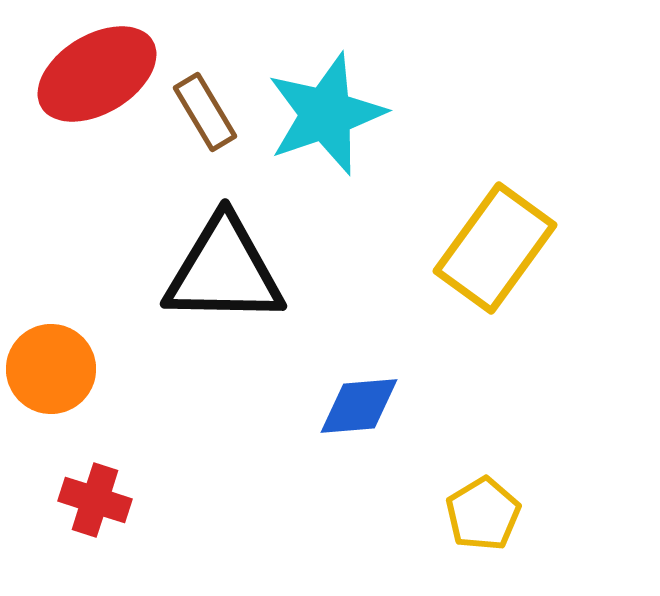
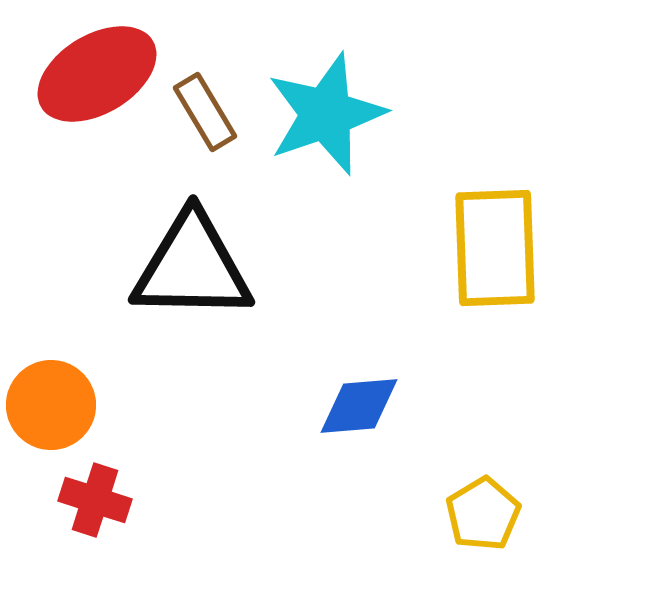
yellow rectangle: rotated 38 degrees counterclockwise
black triangle: moved 32 px left, 4 px up
orange circle: moved 36 px down
